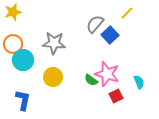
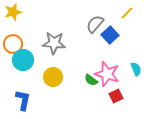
cyan semicircle: moved 3 px left, 13 px up
